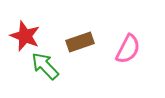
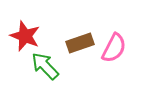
brown rectangle: moved 1 px down
pink semicircle: moved 14 px left, 1 px up
